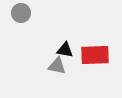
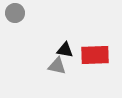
gray circle: moved 6 px left
